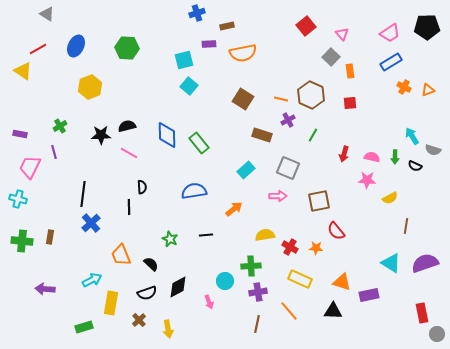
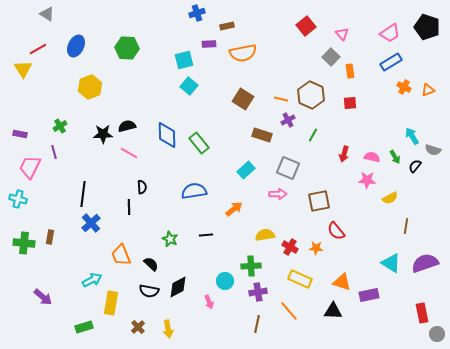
black pentagon at (427, 27): rotated 20 degrees clockwise
yellow triangle at (23, 71): moved 2 px up; rotated 24 degrees clockwise
black star at (101, 135): moved 2 px right, 1 px up
green arrow at (395, 157): rotated 32 degrees counterclockwise
black semicircle at (415, 166): rotated 104 degrees clockwise
pink arrow at (278, 196): moved 2 px up
green cross at (22, 241): moved 2 px right, 2 px down
purple arrow at (45, 289): moved 2 px left, 8 px down; rotated 144 degrees counterclockwise
black semicircle at (147, 293): moved 2 px right, 2 px up; rotated 30 degrees clockwise
brown cross at (139, 320): moved 1 px left, 7 px down
